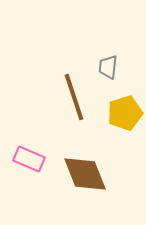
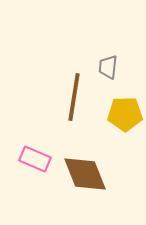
brown line: rotated 27 degrees clockwise
yellow pentagon: moved 1 px down; rotated 16 degrees clockwise
pink rectangle: moved 6 px right
